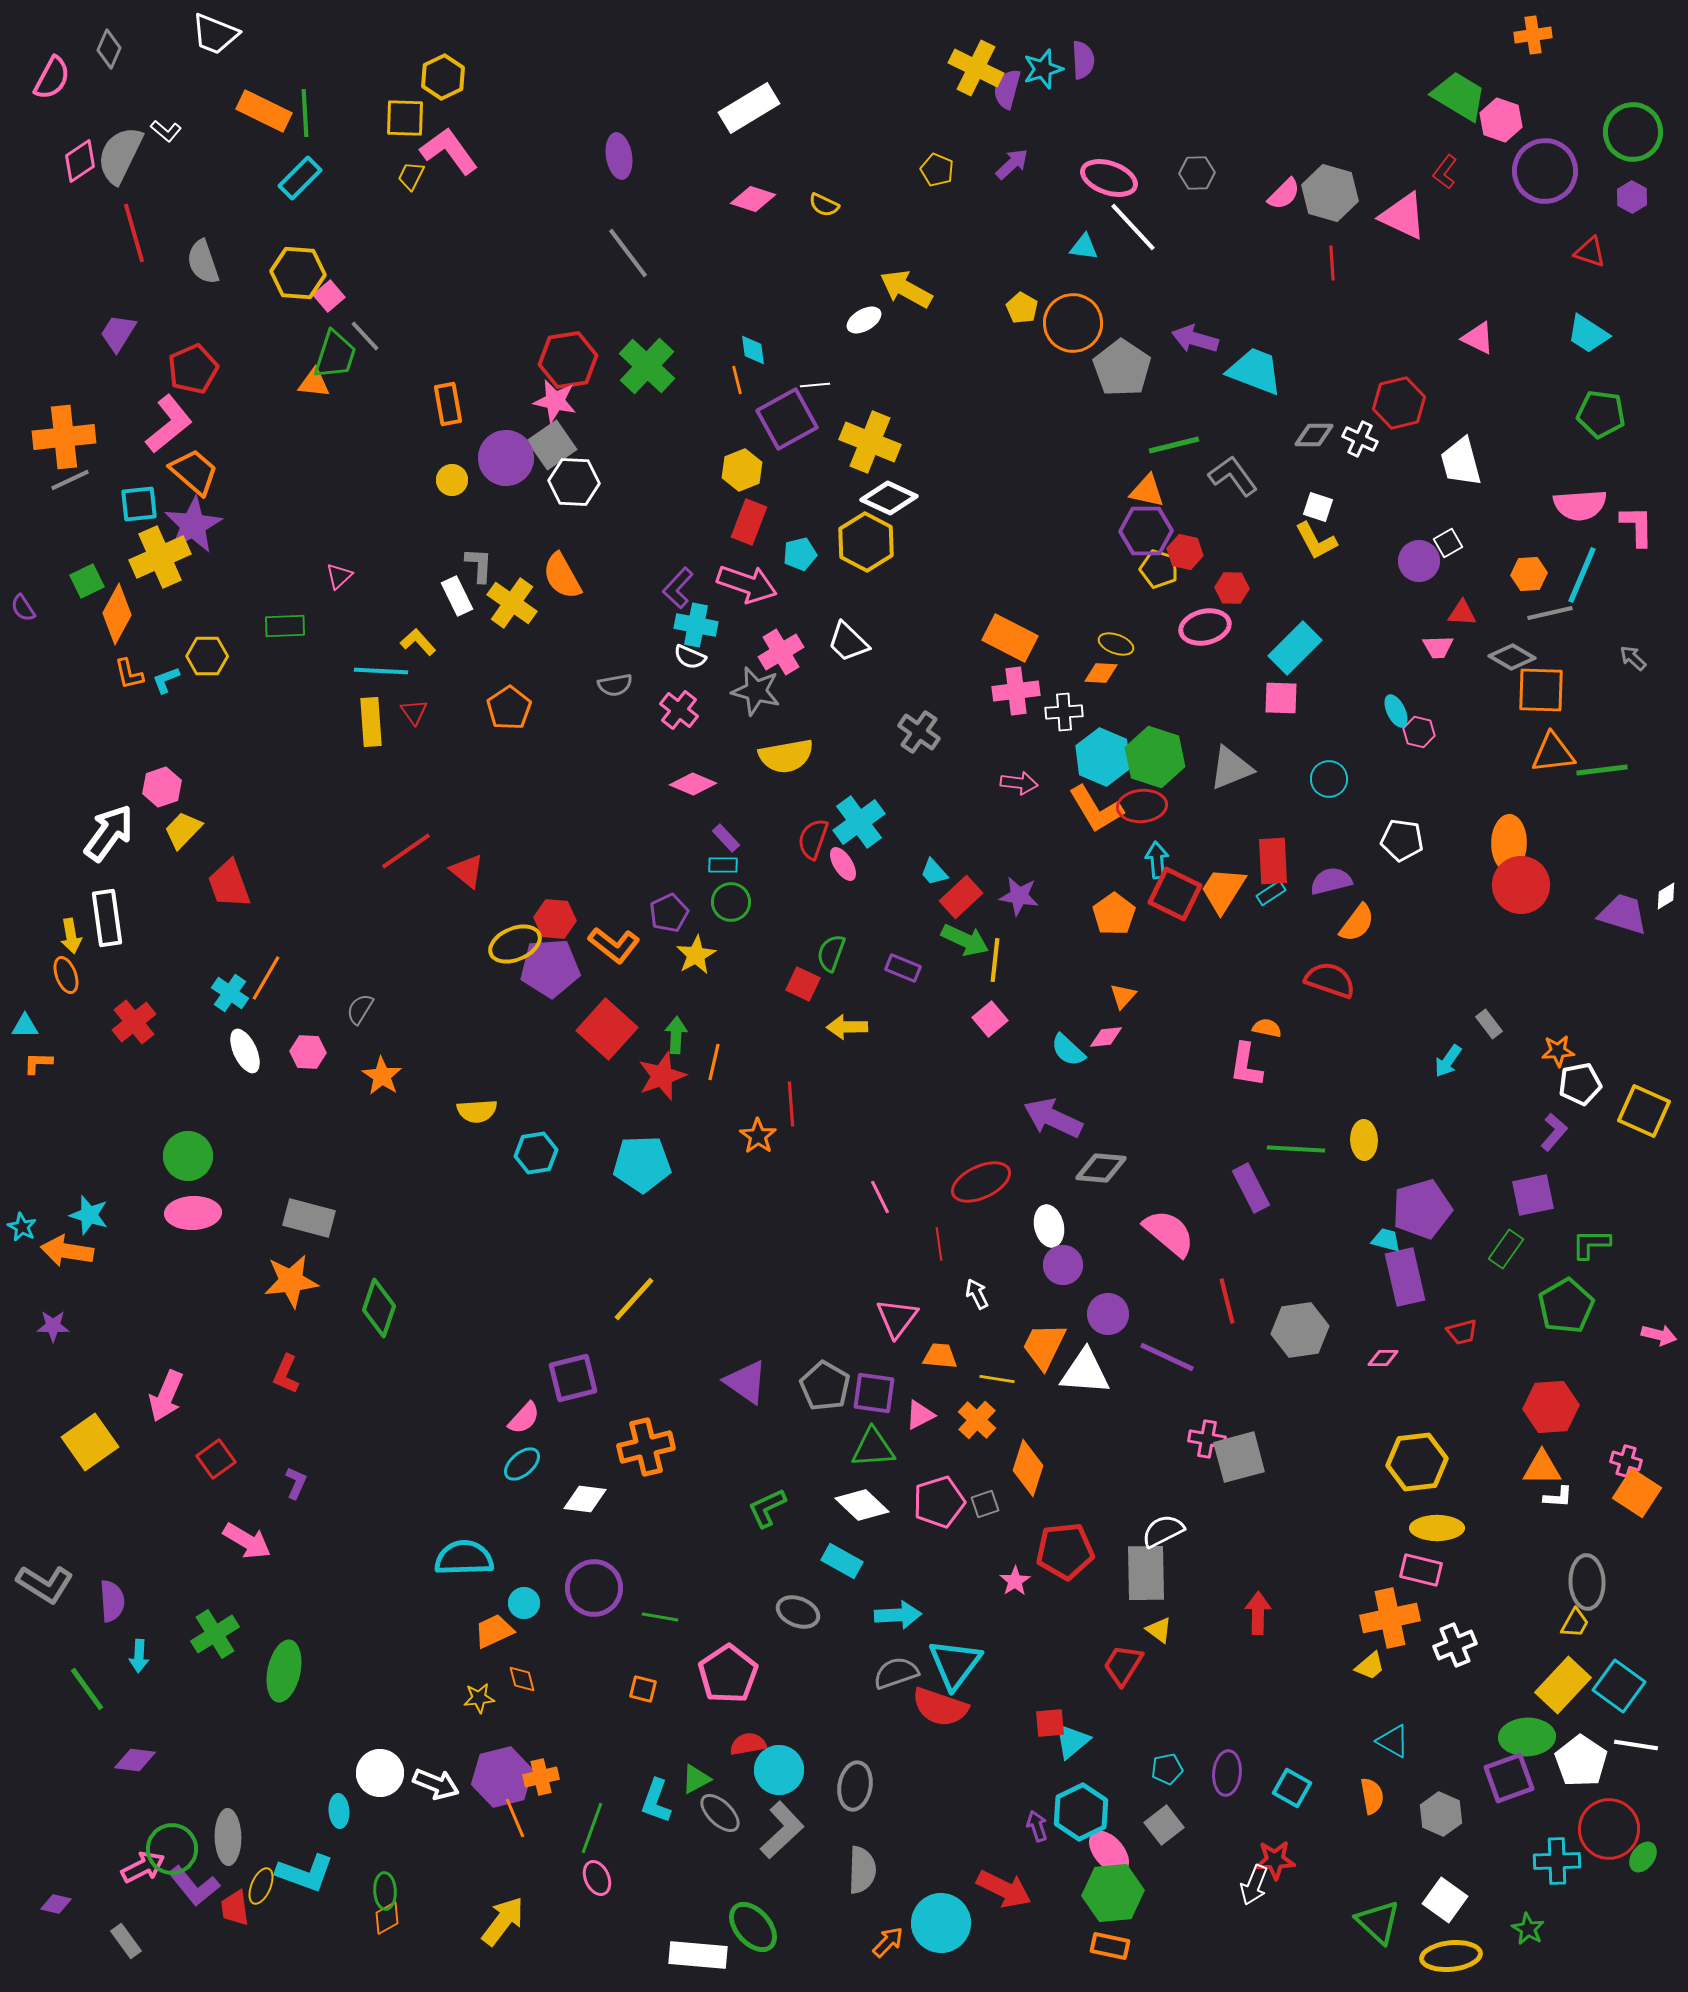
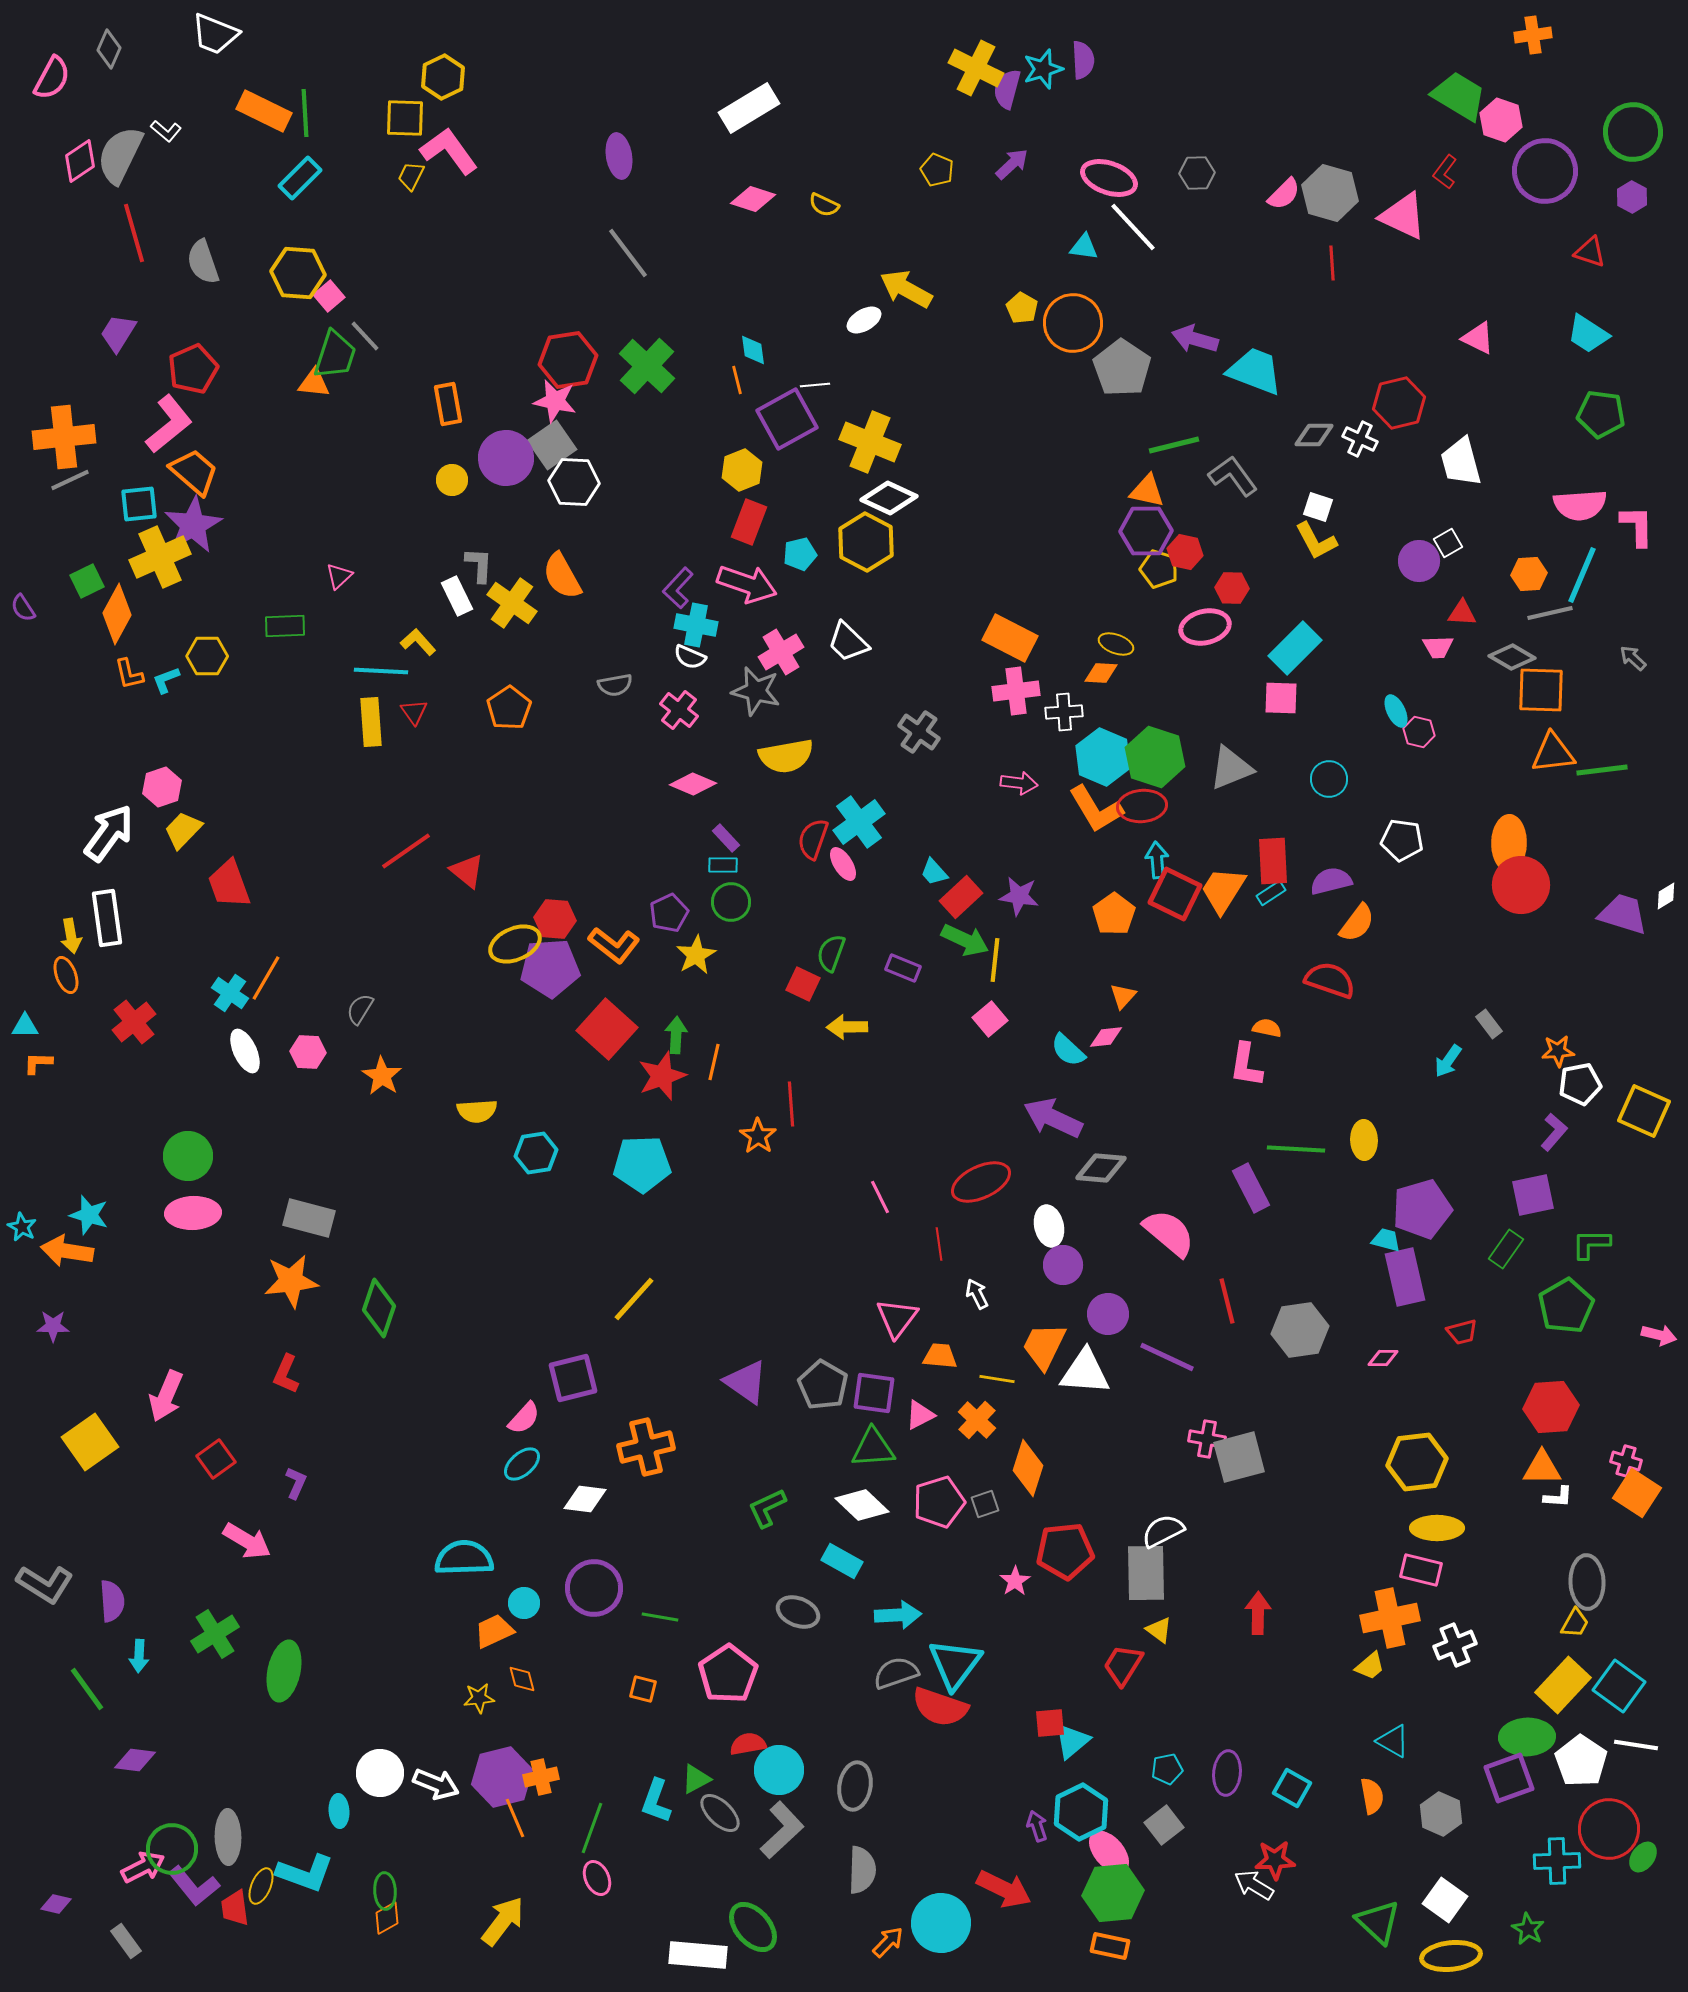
gray pentagon at (825, 1386): moved 2 px left, 1 px up
white arrow at (1254, 1885): rotated 99 degrees clockwise
